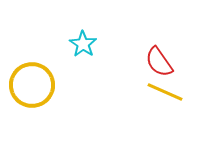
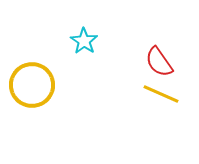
cyan star: moved 1 px right, 3 px up
yellow line: moved 4 px left, 2 px down
